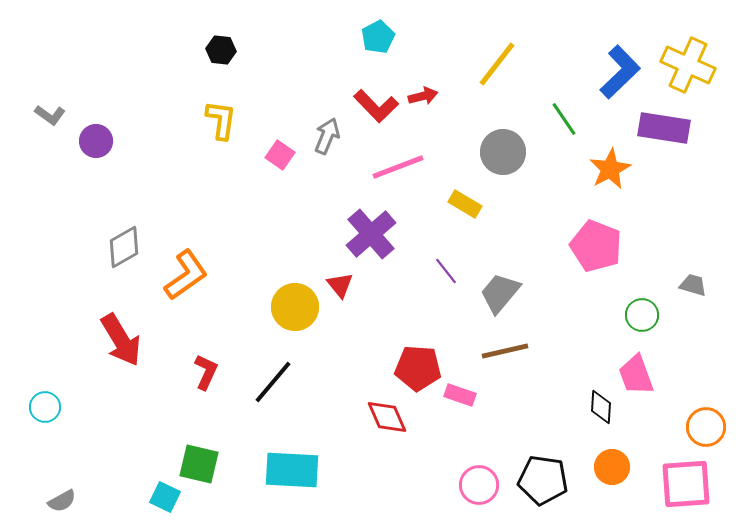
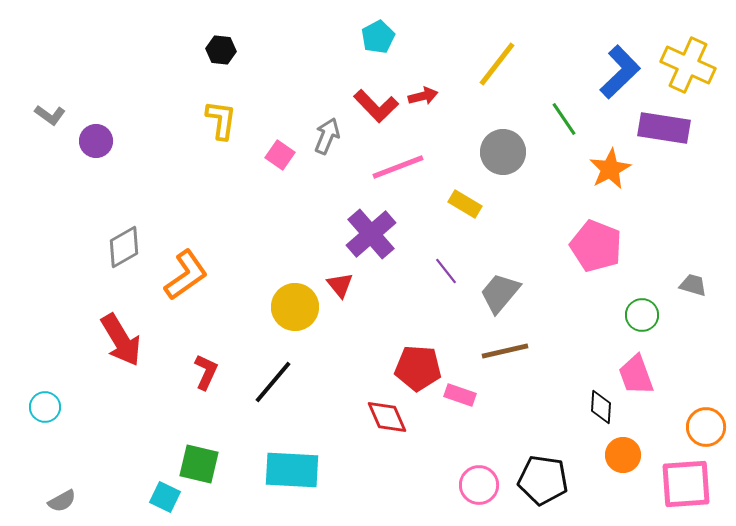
orange circle at (612, 467): moved 11 px right, 12 px up
